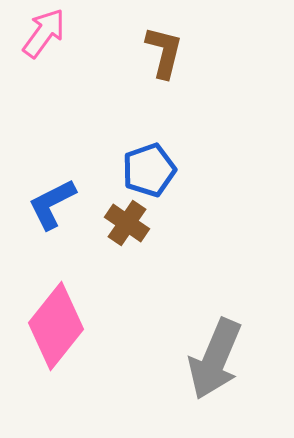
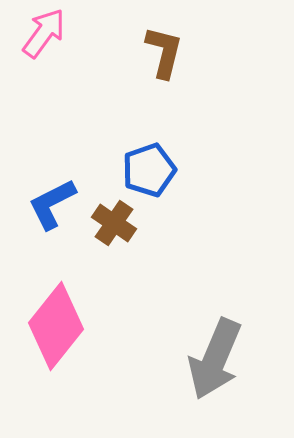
brown cross: moved 13 px left
